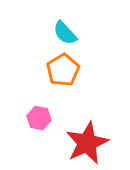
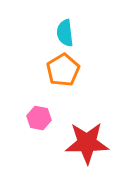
cyan semicircle: rotated 36 degrees clockwise
red star: rotated 24 degrees clockwise
